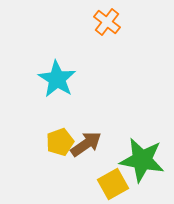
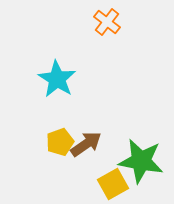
green star: moved 1 px left, 1 px down
